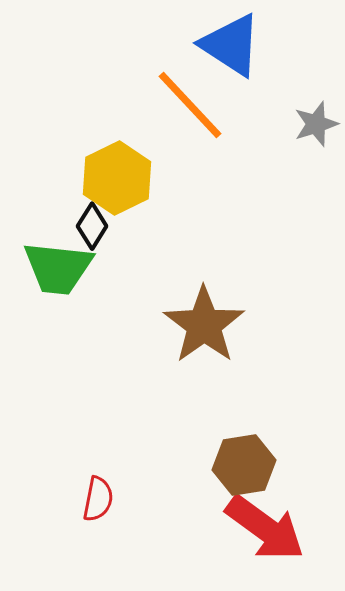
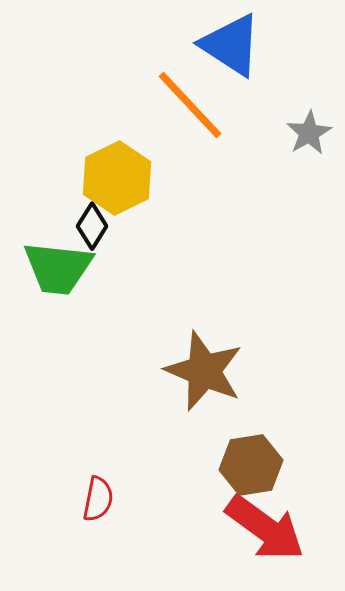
gray star: moved 7 px left, 9 px down; rotated 12 degrees counterclockwise
brown star: moved 46 px down; rotated 14 degrees counterclockwise
brown hexagon: moved 7 px right
